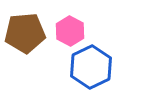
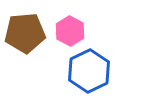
blue hexagon: moved 2 px left, 4 px down
